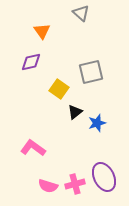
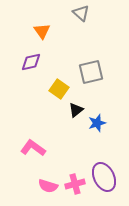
black triangle: moved 1 px right, 2 px up
